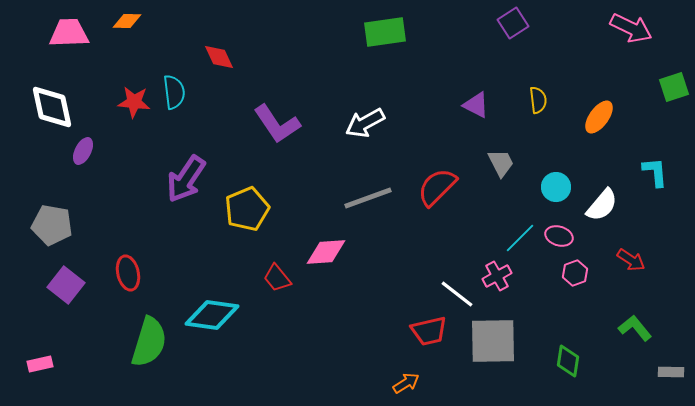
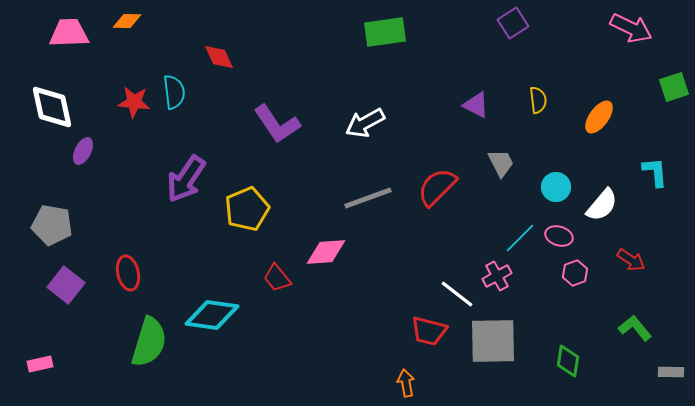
red trapezoid at (429, 331): rotated 27 degrees clockwise
orange arrow at (406, 383): rotated 68 degrees counterclockwise
